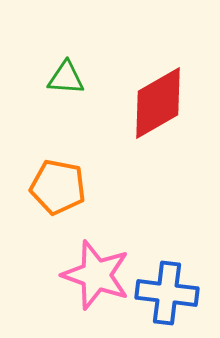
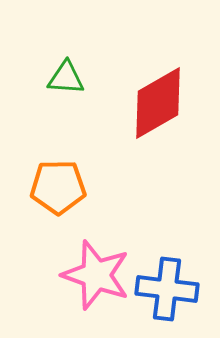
orange pentagon: rotated 12 degrees counterclockwise
blue cross: moved 4 px up
